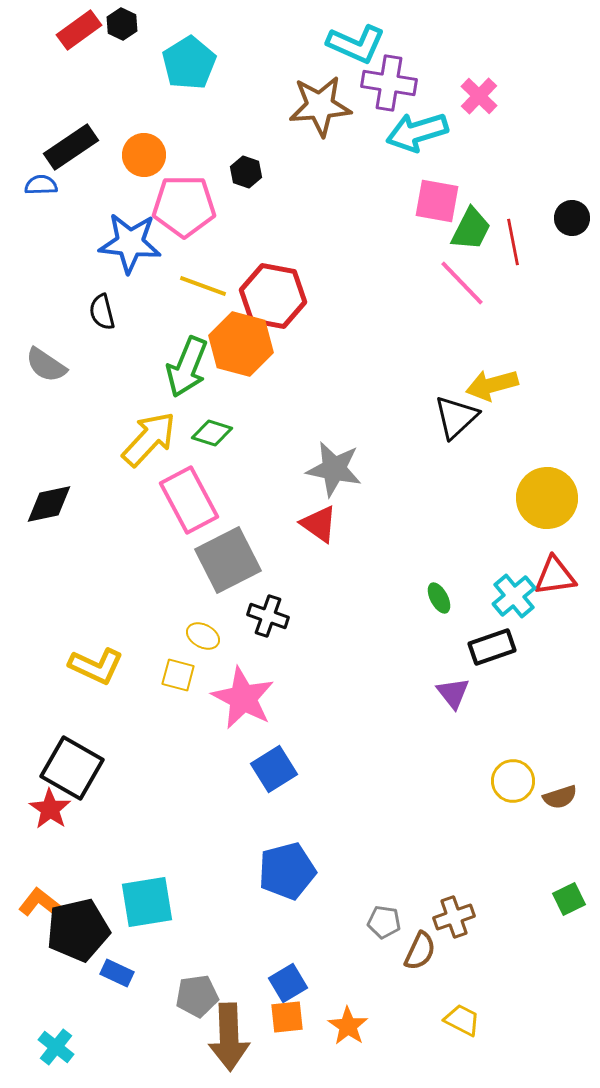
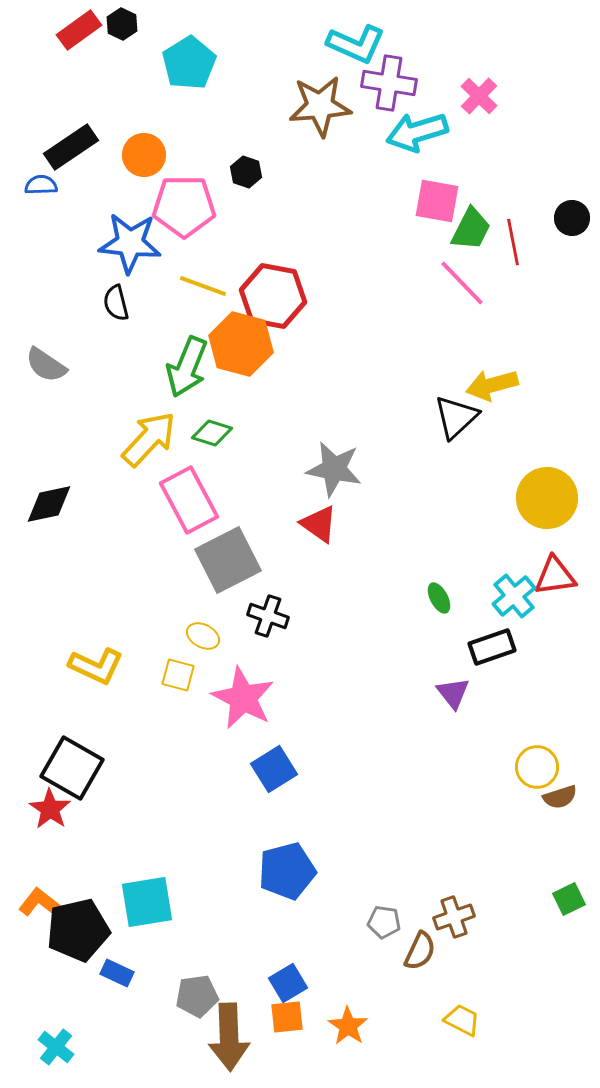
black semicircle at (102, 312): moved 14 px right, 9 px up
yellow circle at (513, 781): moved 24 px right, 14 px up
